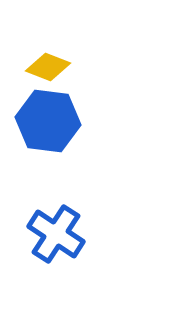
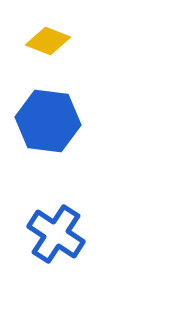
yellow diamond: moved 26 px up
